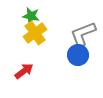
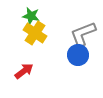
yellow cross: rotated 20 degrees counterclockwise
